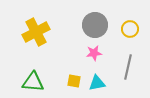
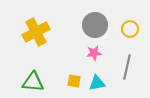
gray line: moved 1 px left
